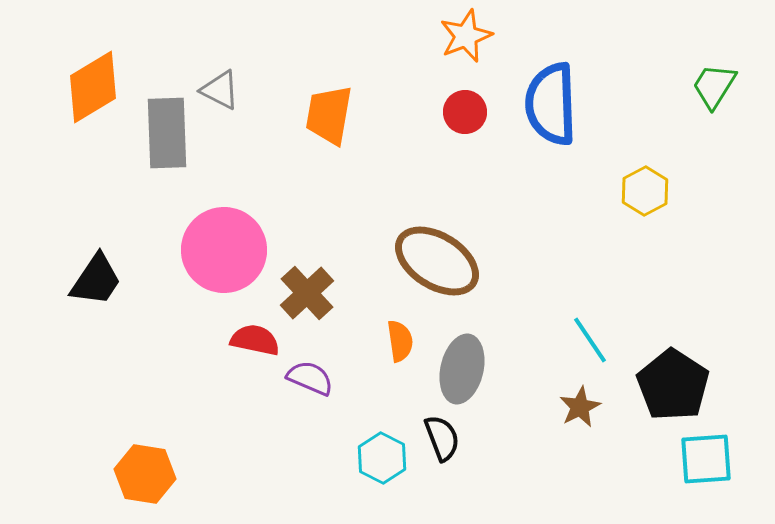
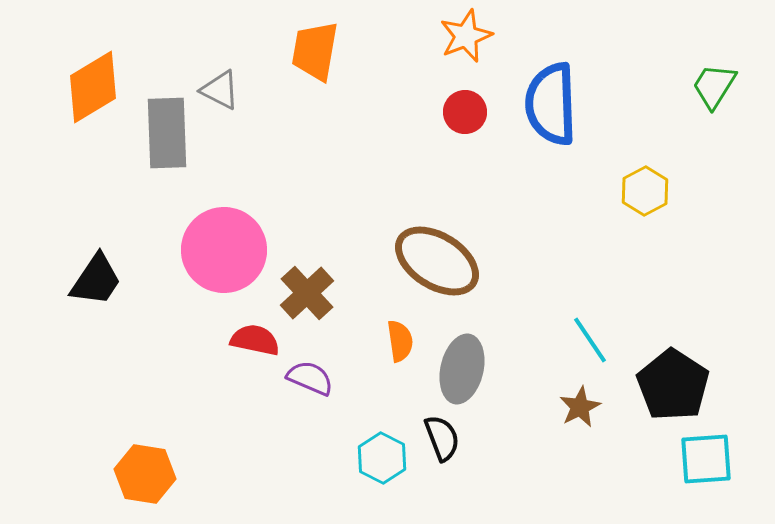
orange trapezoid: moved 14 px left, 64 px up
